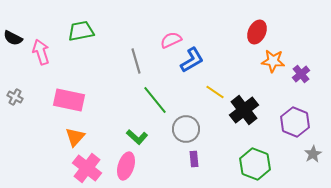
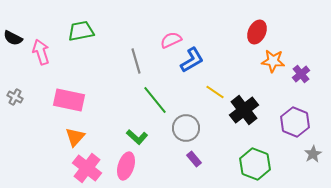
gray circle: moved 1 px up
purple rectangle: rotated 35 degrees counterclockwise
